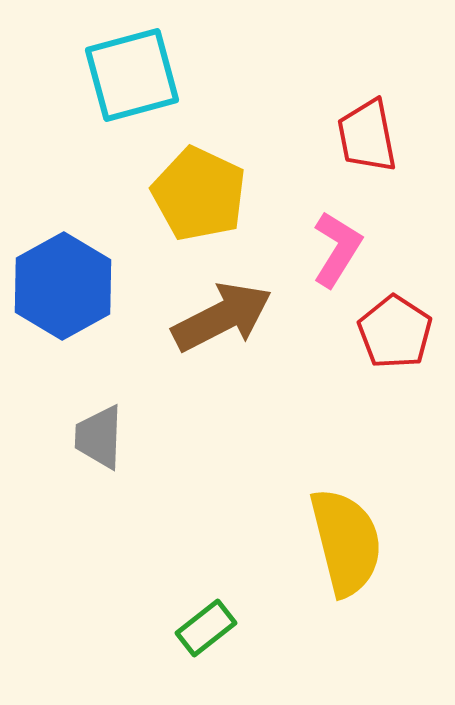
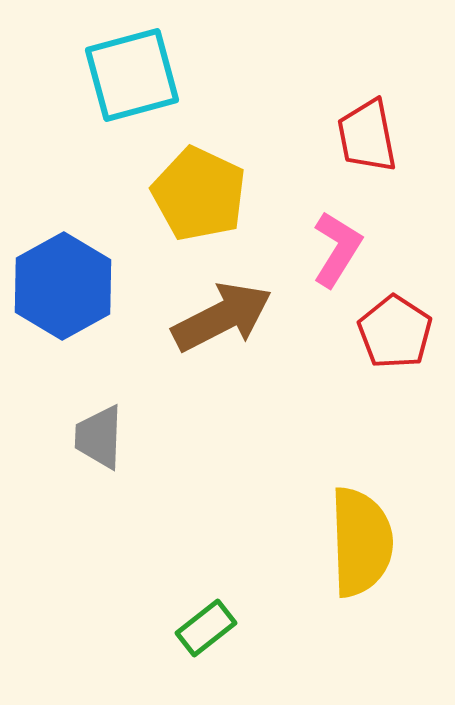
yellow semicircle: moved 15 px right; rotated 12 degrees clockwise
